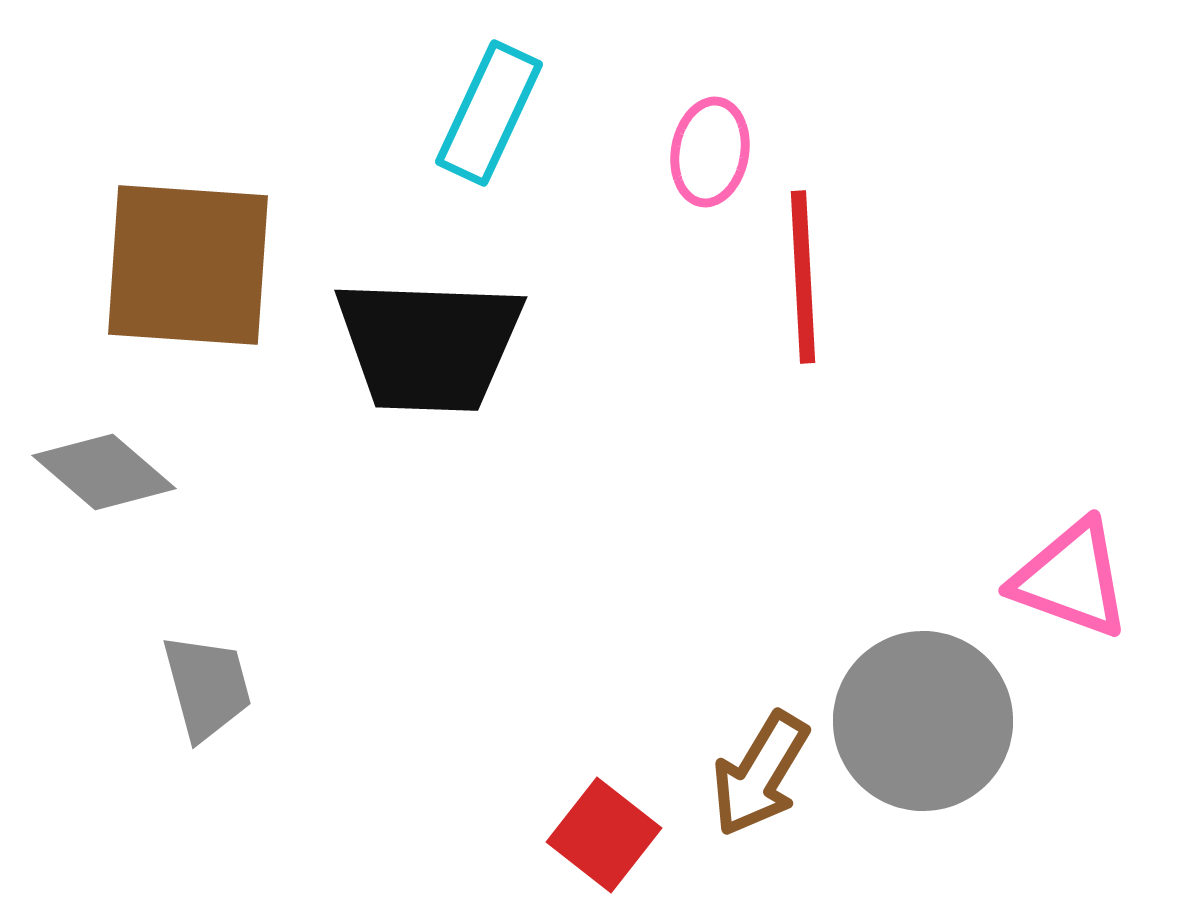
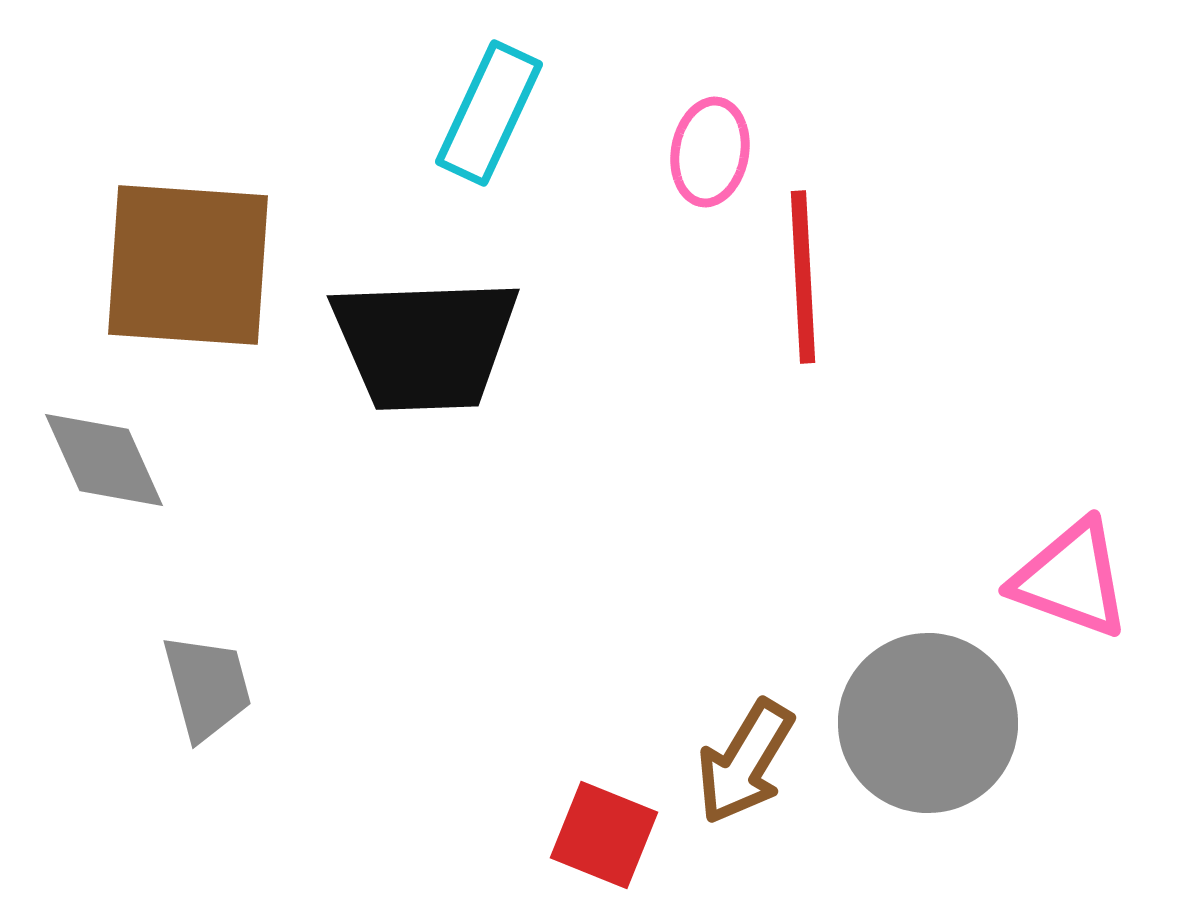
black trapezoid: moved 4 px left, 1 px up; rotated 4 degrees counterclockwise
gray diamond: moved 12 px up; rotated 25 degrees clockwise
gray circle: moved 5 px right, 2 px down
brown arrow: moved 15 px left, 12 px up
red square: rotated 16 degrees counterclockwise
